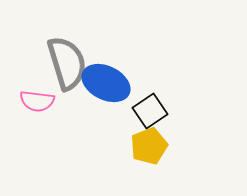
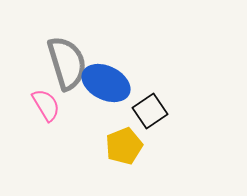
pink semicircle: moved 9 px right, 4 px down; rotated 128 degrees counterclockwise
yellow pentagon: moved 25 px left
